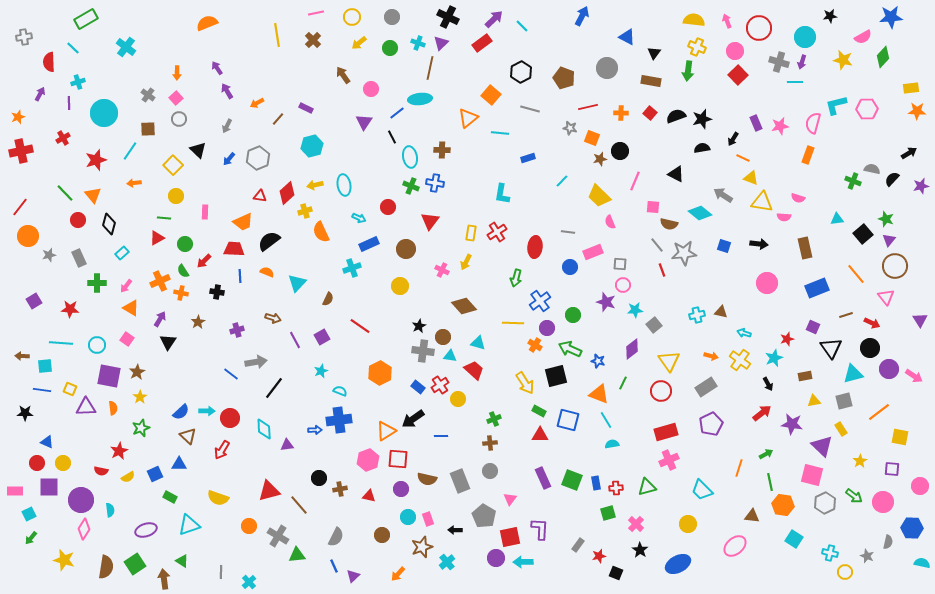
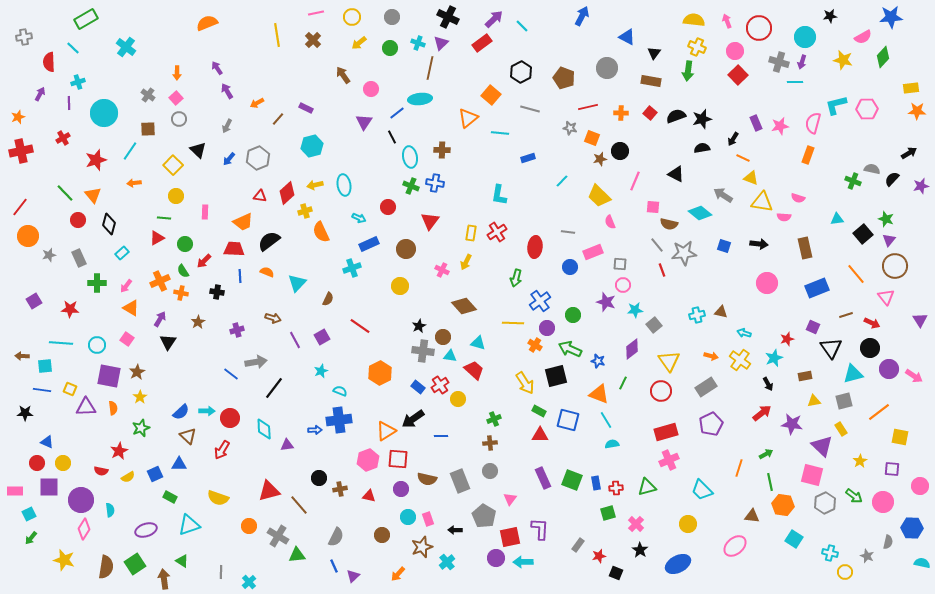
cyan L-shape at (502, 194): moved 3 px left, 1 px down
